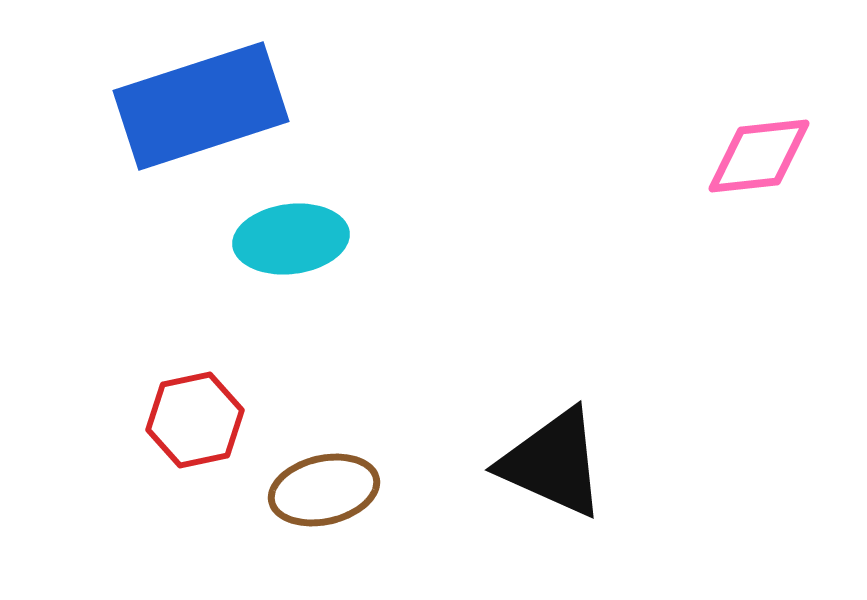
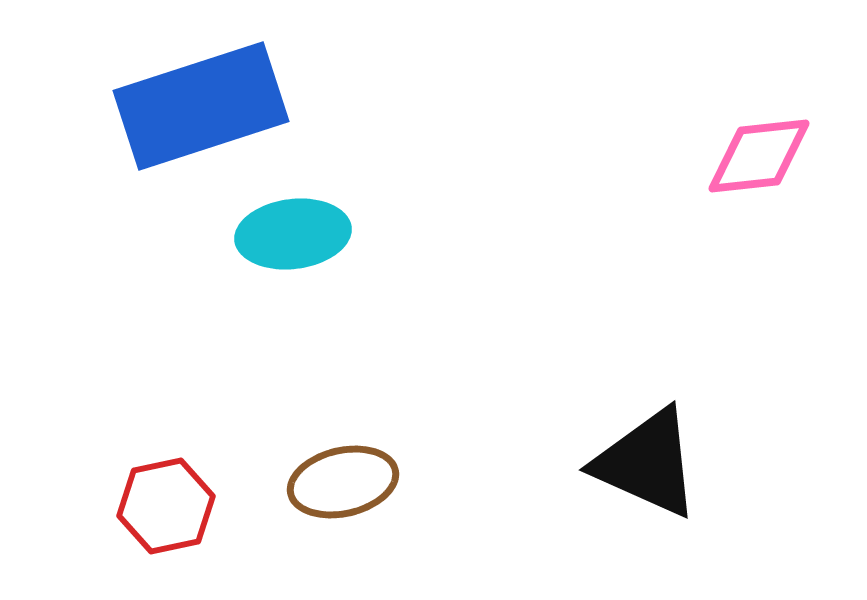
cyan ellipse: moved 2 px right, 5 px up
red hexagon: moved 29 px left, 86 px down
black triangle: moved 94 px right
brown ellipse: moved 19 px right, 8 px up
